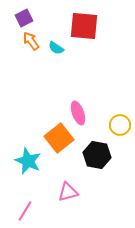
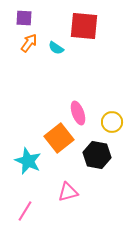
purple square: rotated 30 degrees clockwise
orange arrow: moved 2 px left, 2 px down; rotated 72 degrees clockwise
yellow circle: moved 8 px left, 3 px up
